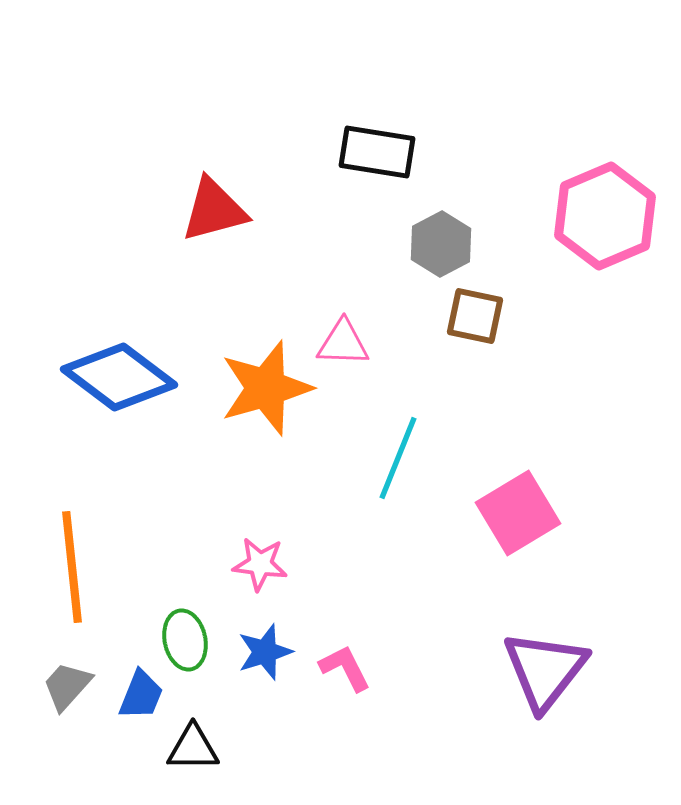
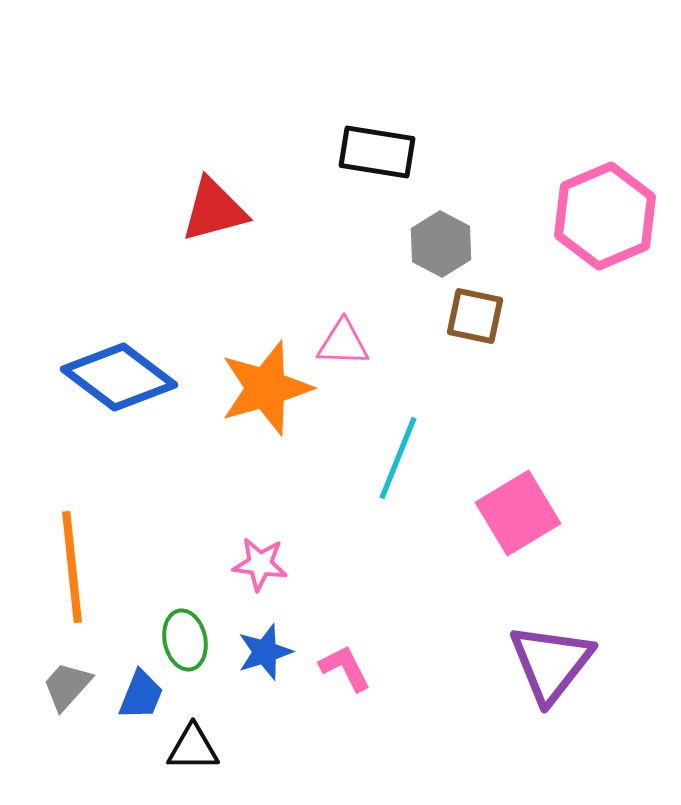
gray hexagon: rotated 4 degrees counterclockwise
purple triangle: moved 6 px right, 7 px up
